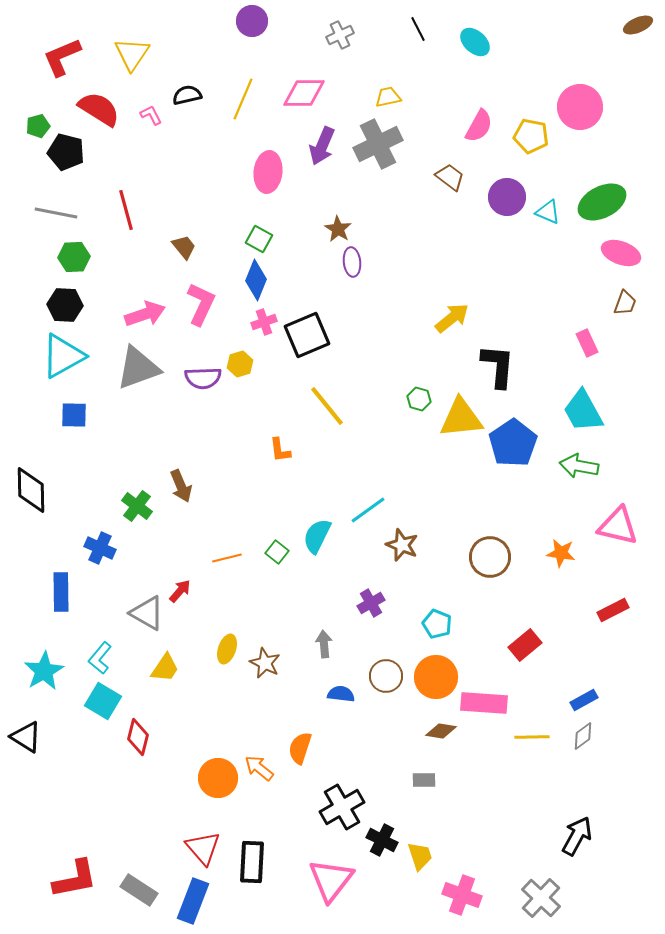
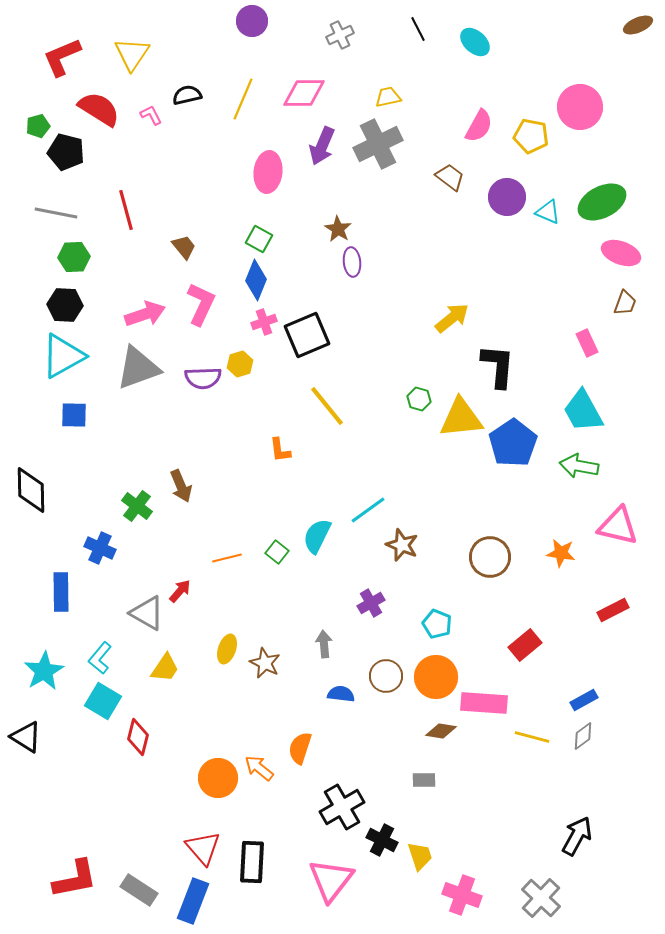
yellow line at (532, 737): rotated 16 degrees clockwise
